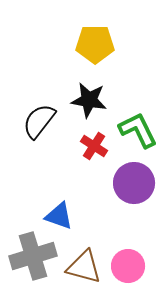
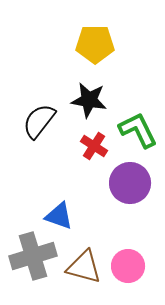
purple circle: moved 4 px left
